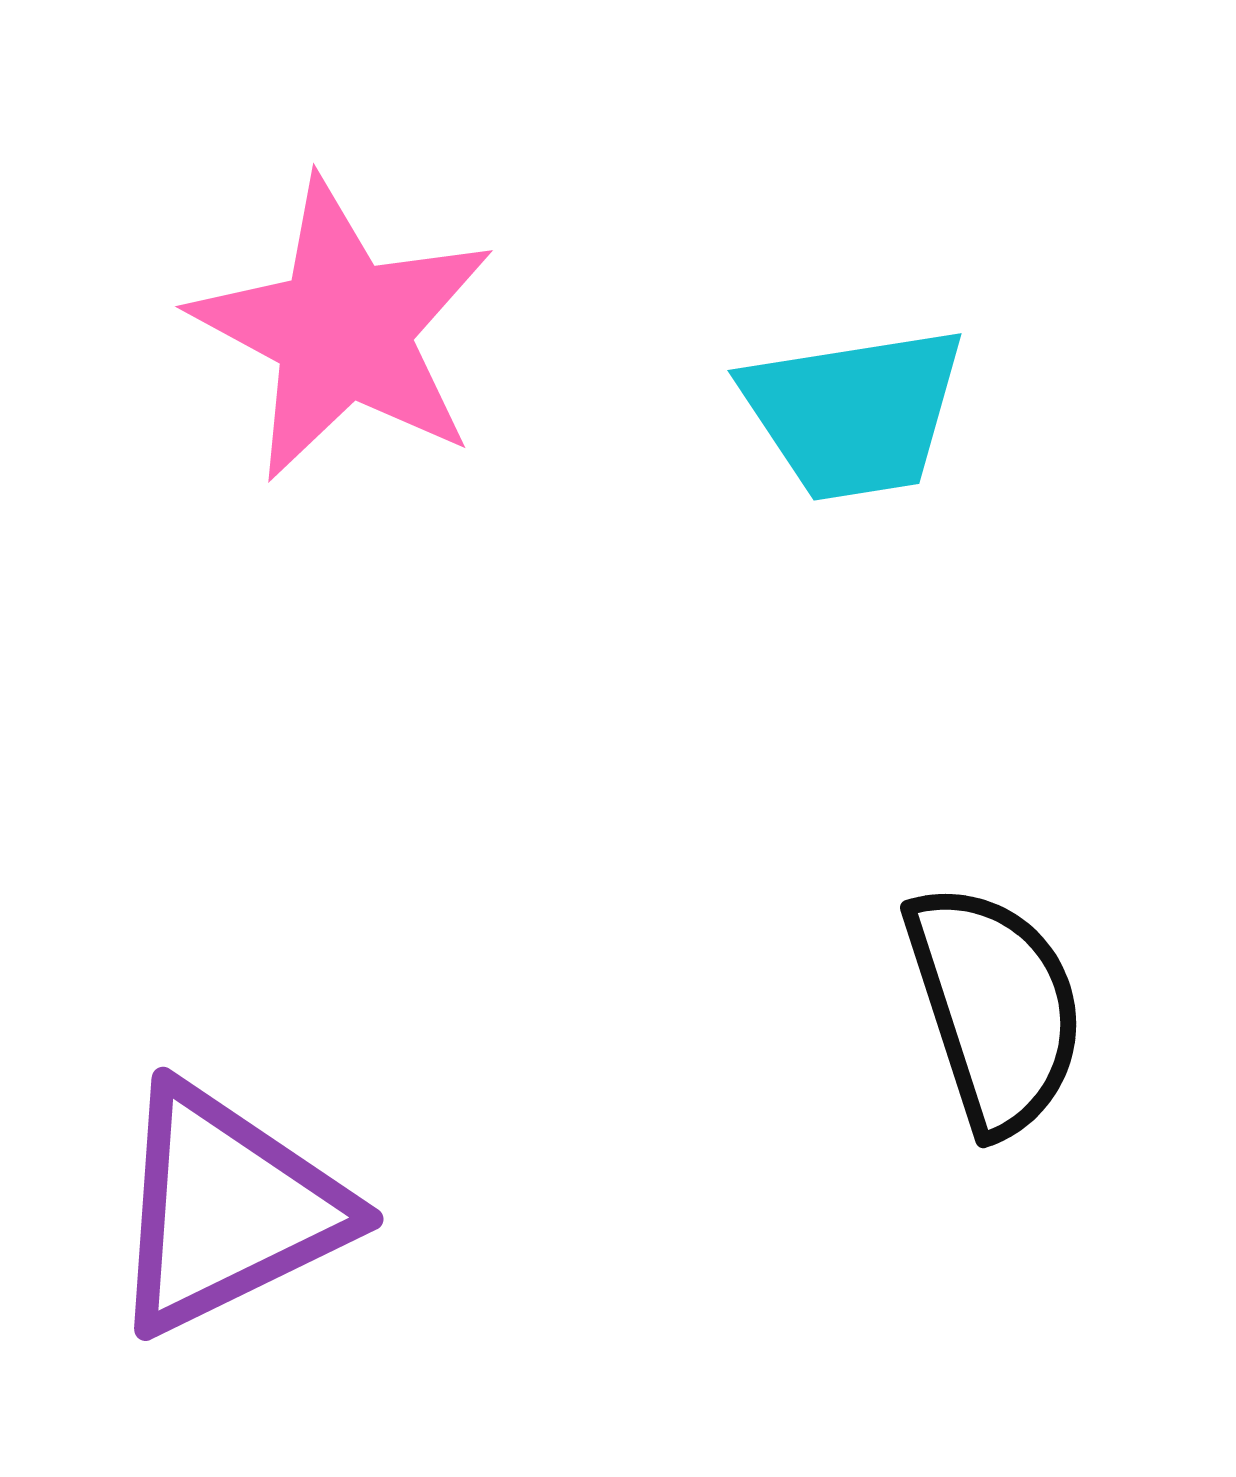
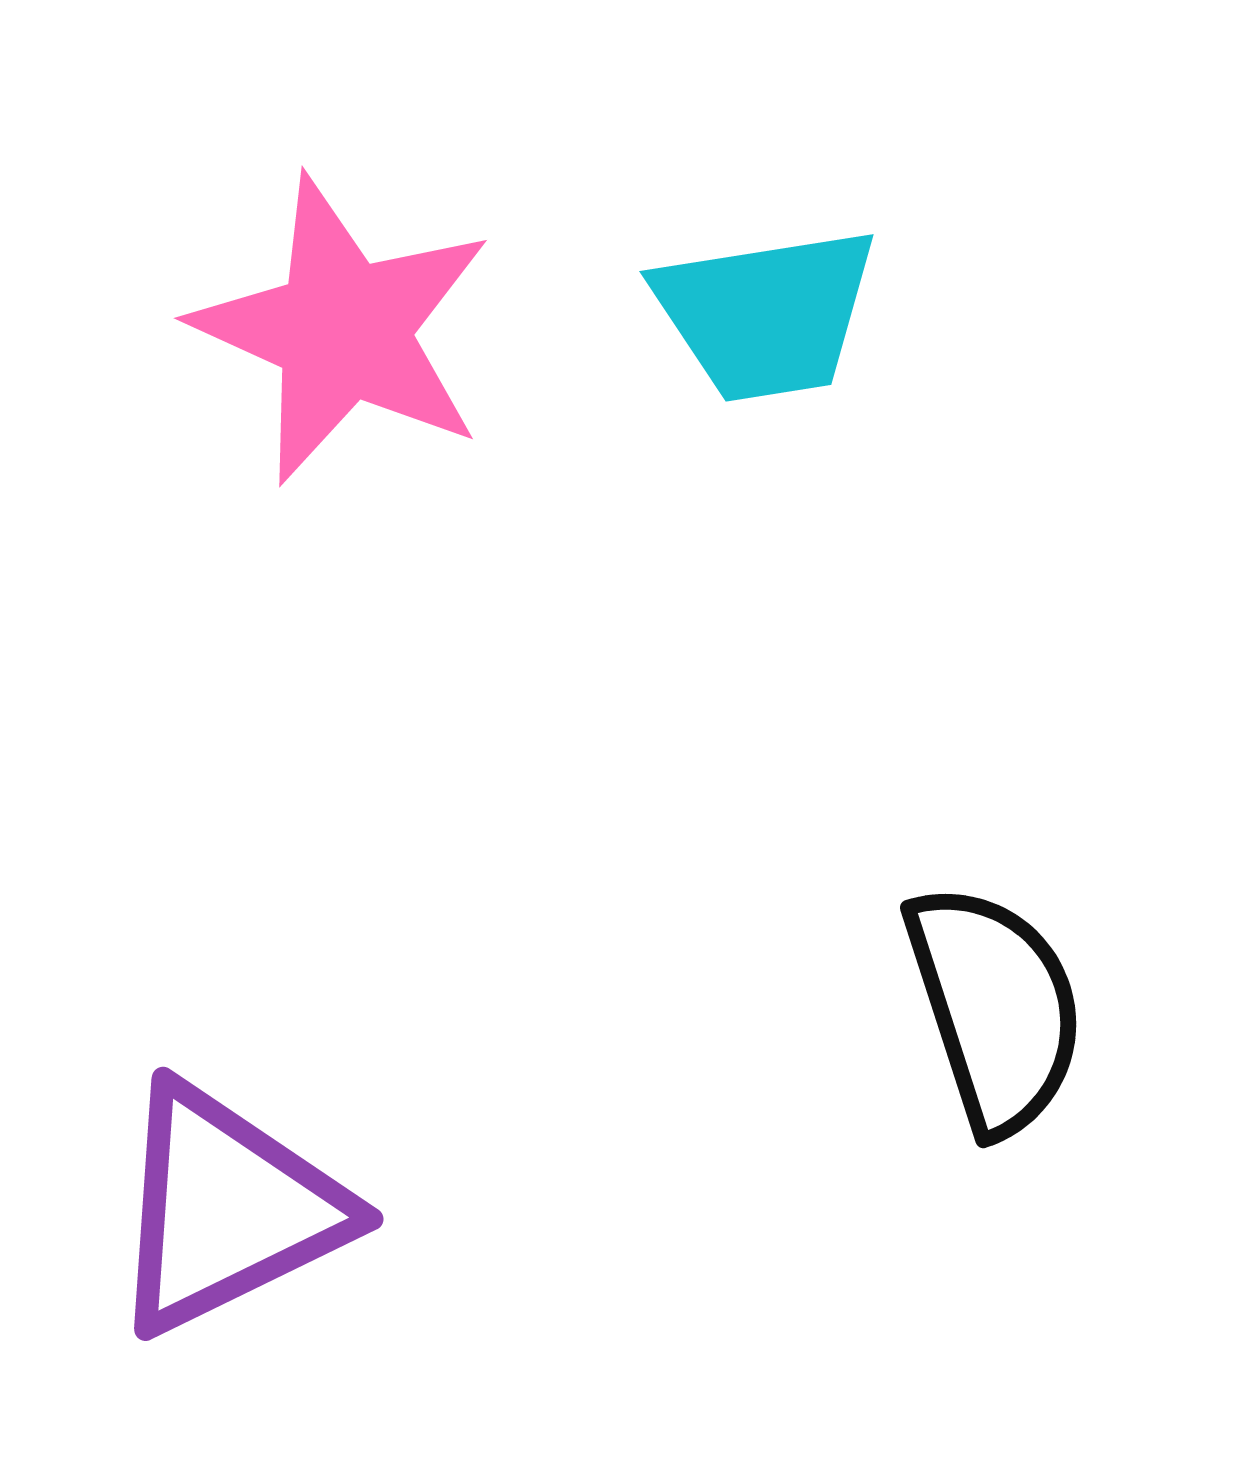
pink star: rotated 4 degrees counterclockwise
cyan trapezoid: moved 88 px left, 99 px up
